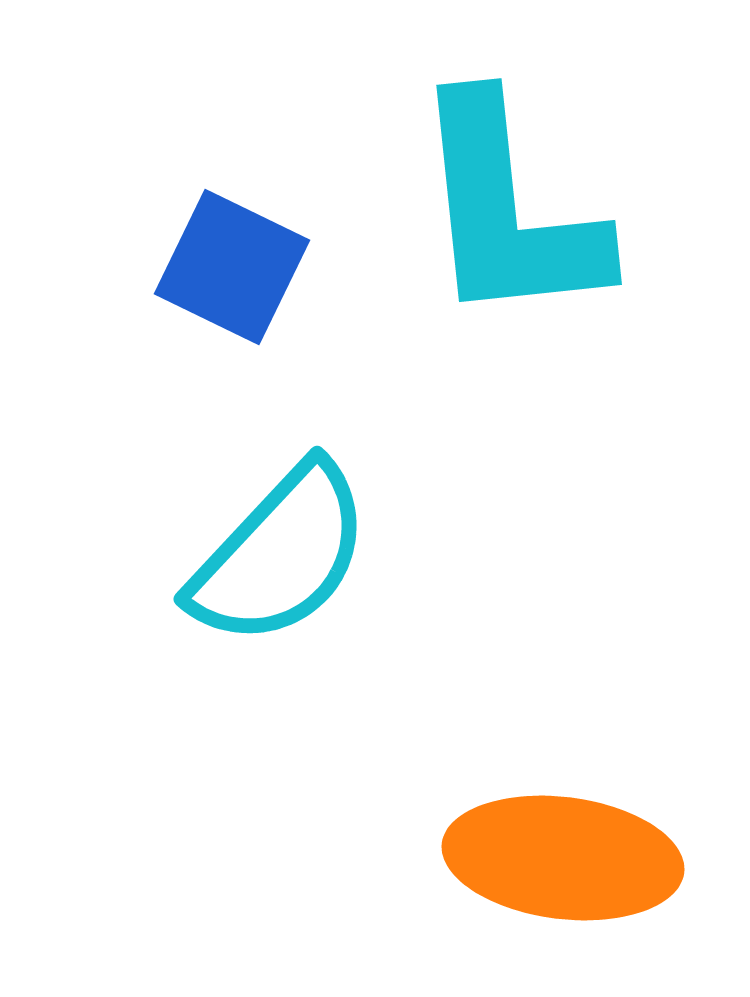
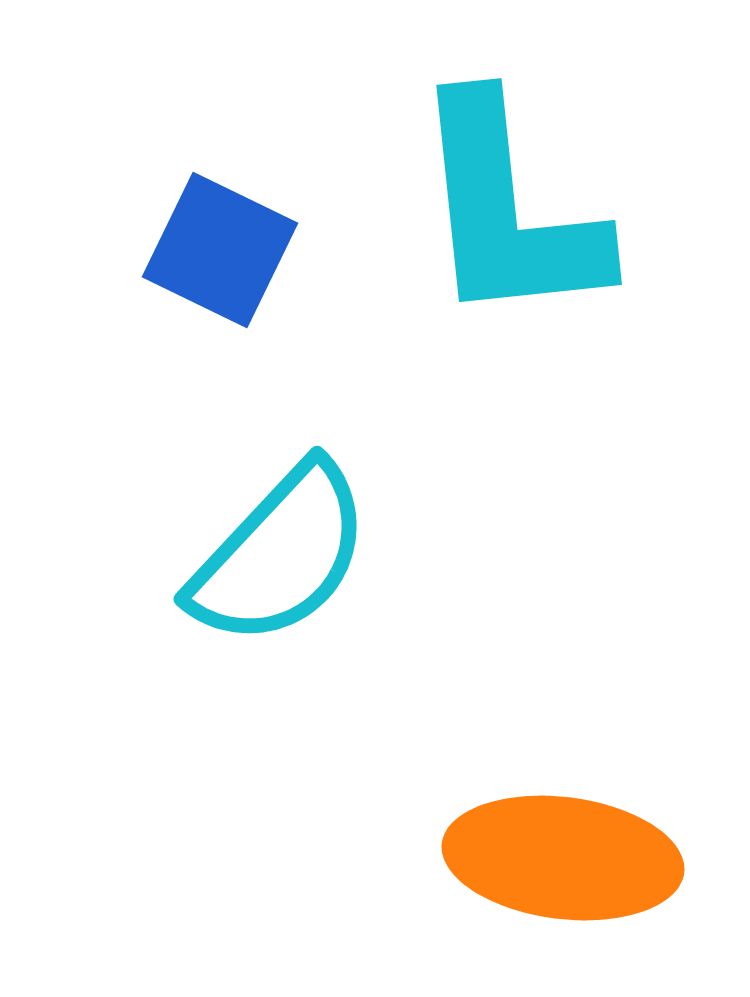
blue square: moved 12 px left, 17 px up
